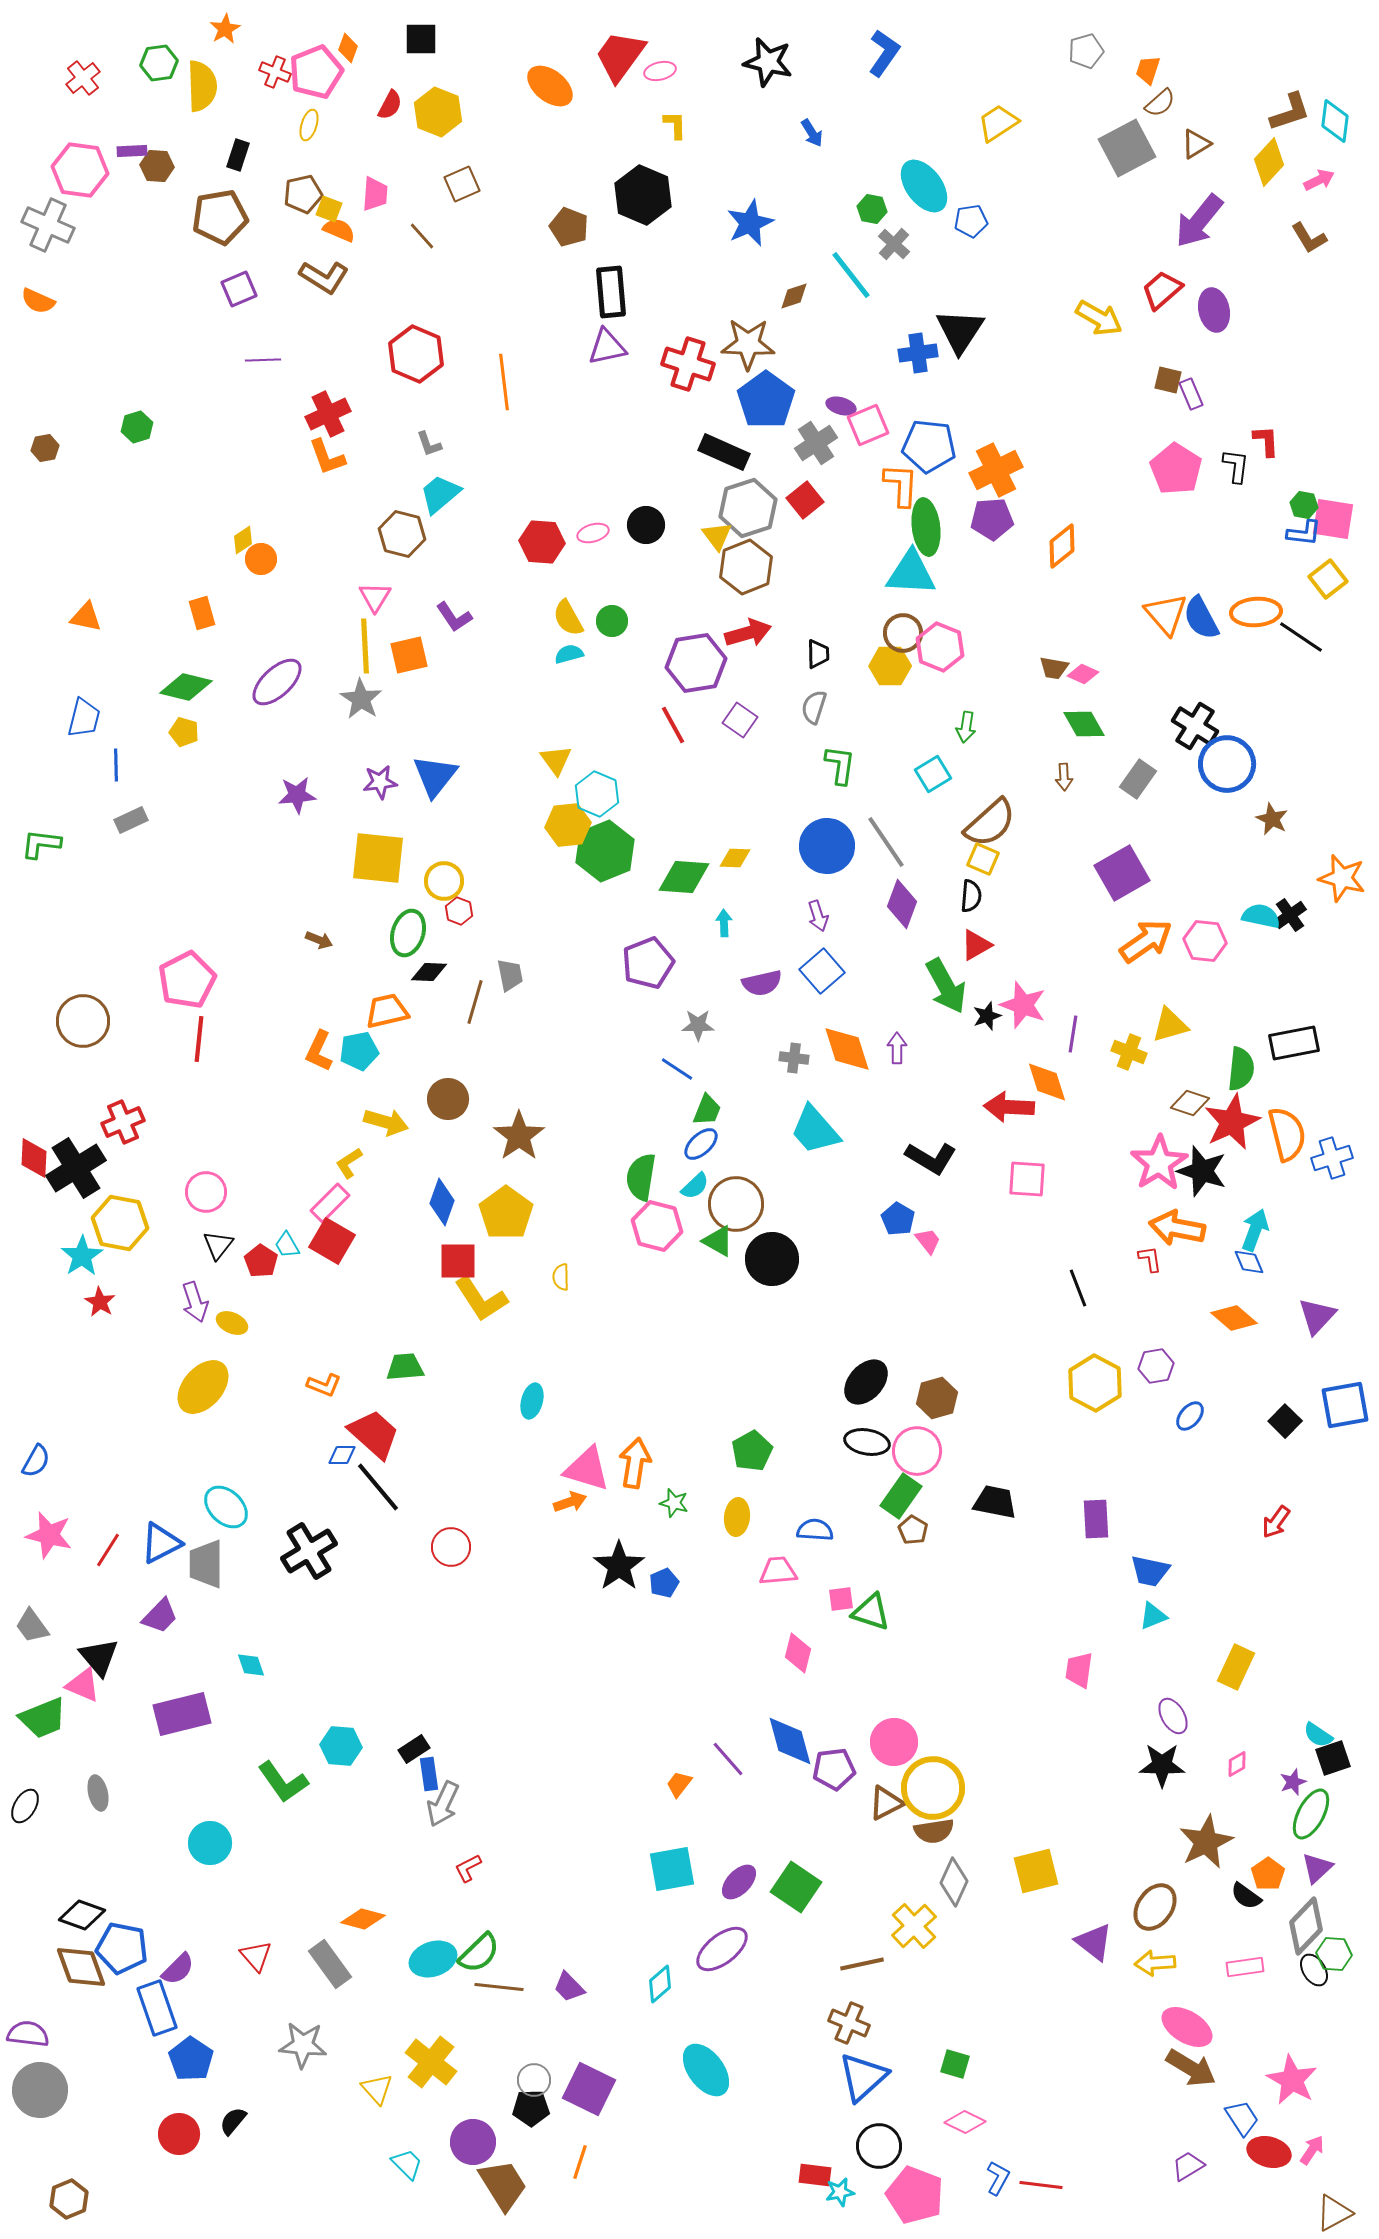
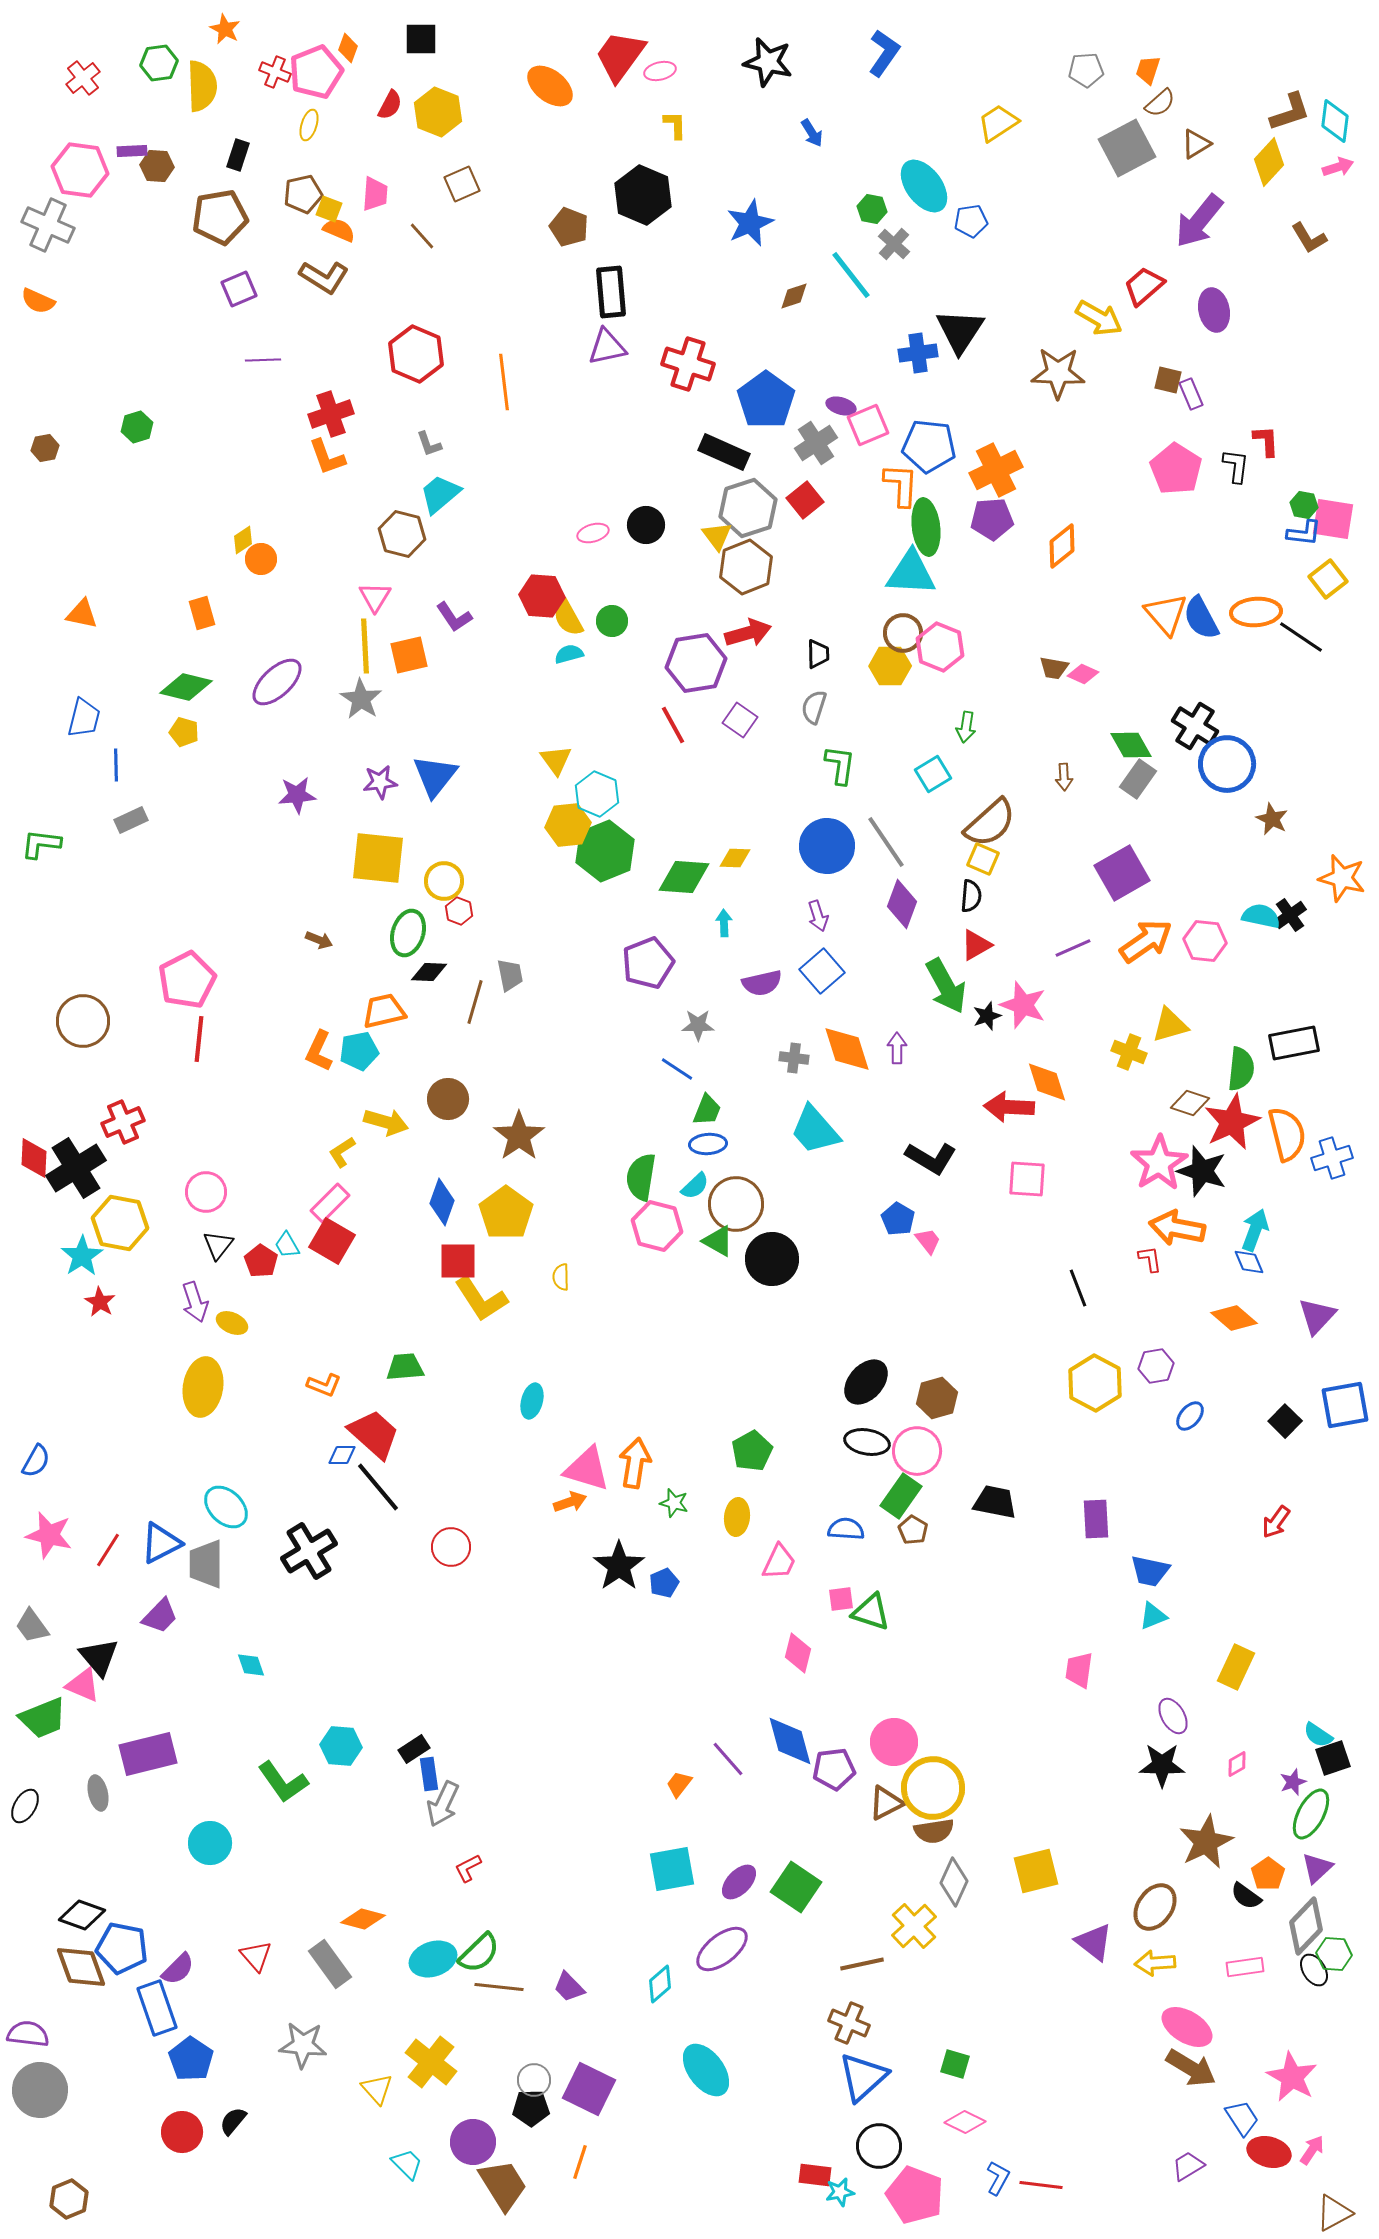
orange star at (225, 29): rotated 16 degrees counterclockwise
gray pentagon at (1086, 51): moved 19 px down; rotated 12 degrees clockwise
pink arrow at (1319, 180): moved 19 px right, 13 px up; rotated 8 degrees clockwise
red trapezoid at (1162, 290): moved 18 px left, 4 px up
brown star at (748, 344): moved 310 px right, 29 px down
red cross at (328, 414): moved 3 px right; rotated 6 degrees clockwise
red hexagon at (542, 542): moved 54 px down
orange triangle at (86, 617): moved 4 px left, 3 px up
green diamond at (1084, 724): moved 47 px right, 21 px down
orange trapezoid at (387, 1011): moved 3 px left
purple line at (1073, 1034): moved 86 px up; rotated 57 degrees clockwise
blue ellipse at (701, 1144): moved 7 px right; rotated 39 degrees clockwise
yellow L-shape at (349, 1163): moved 7 px left, 11 px up
yellow ellipse at (203, 1387): rotated 32 degrees counterclockwise
blue semicircle at (815, 1530): moved 31 px right, 1 px up
pink trapezoid at (778, 1571): moved 1 px right, 9 px up; rotated 120 degrees clockwise
purple rectangle at (182, 1714): moved 34 px left, 40 px down
pink star at (1292, 2080): moved 3 px up
red circle at (179, 2134): moved 3 px right, 2 px up
